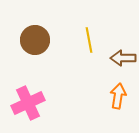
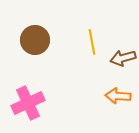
yellow line: moved 3 px right, 2 px down
brown arrow: rotated 15 degrees counterclockwise
orange arrow: rotated 95 degrees counterclockwise
